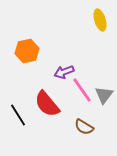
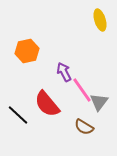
purple arrow: rotated 84 degrees clockwise
gray triangle: moved 5 px left, 7 px down
black line: rotated 15 degrees counterclockwise
